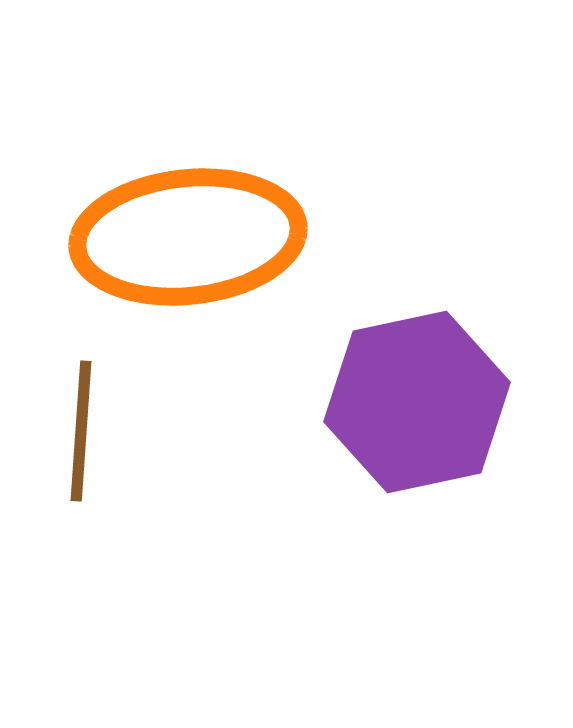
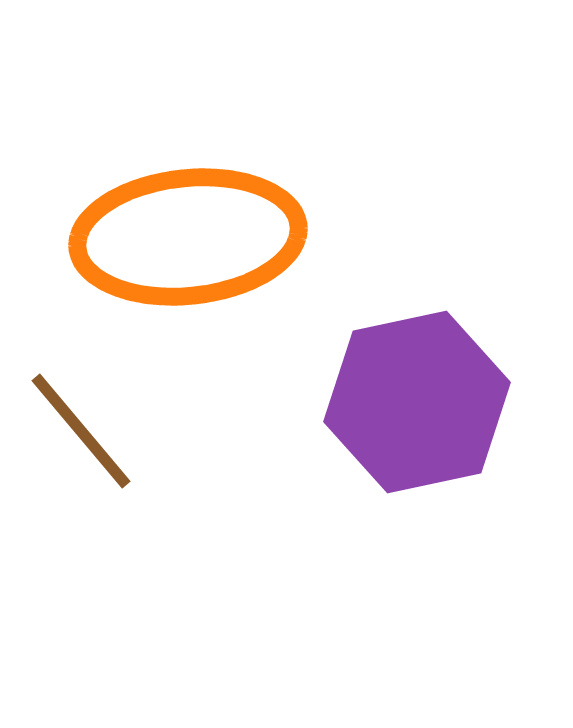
brown line: rotated 44 degrees counterclockwise
